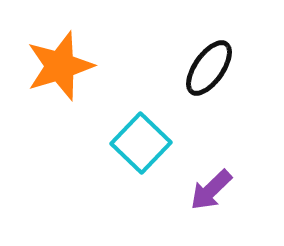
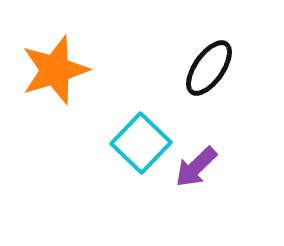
orange star: moved 5 px left, 4 px down
purple arrow: moved 15 px left, 23 px up
